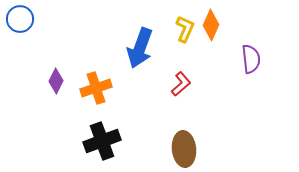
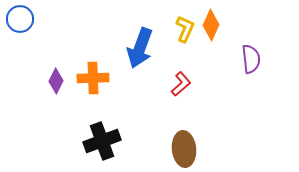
orange cross: moved 3 px left, 10 px up; rotated 16 degrees clockwise
